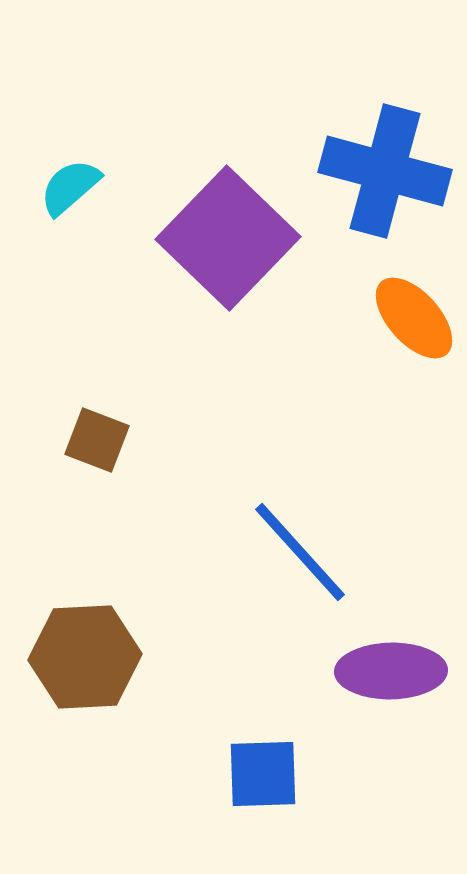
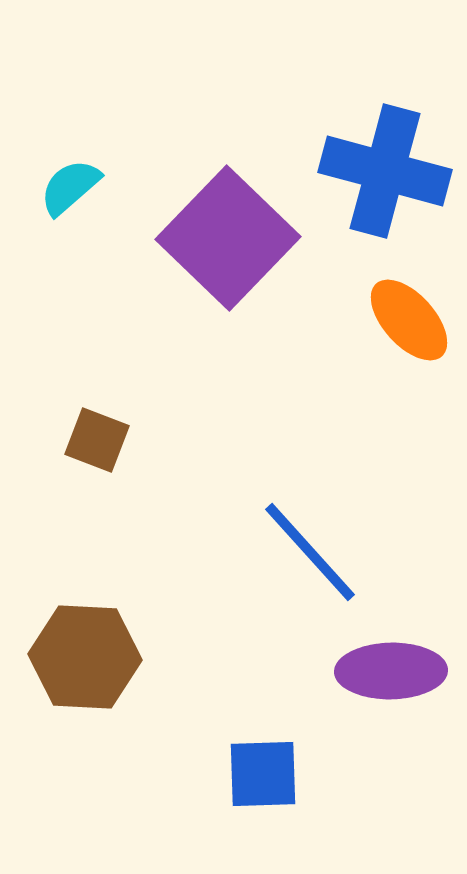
orange ellipse: moved 5 px left, 2 px down
blue line: moved 10 px right
brown hexagon: rotated 6 degrees clockwise
